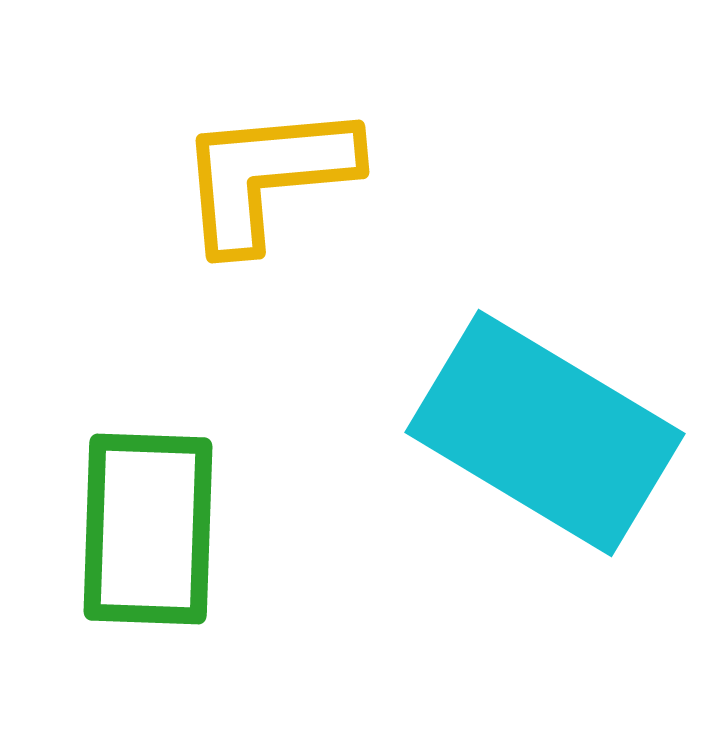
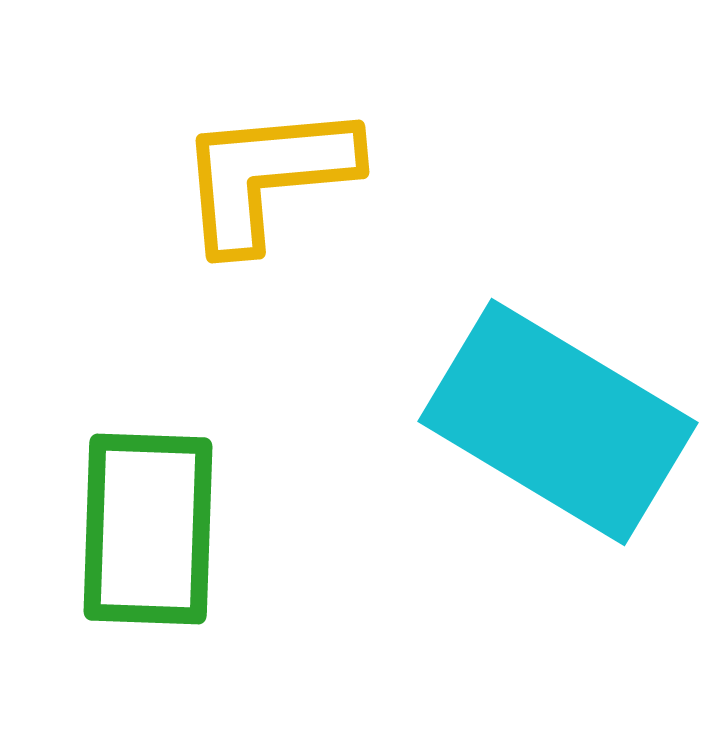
cyan rectangle: moved 13 px right, 11 px up
